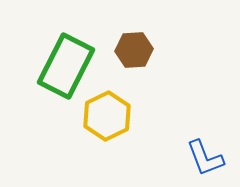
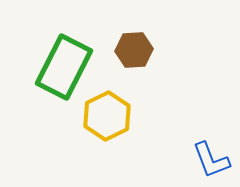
green rectangle: moved 2 px left, 1 px down
blue L-shape: moved 6 px right, 2 px down
